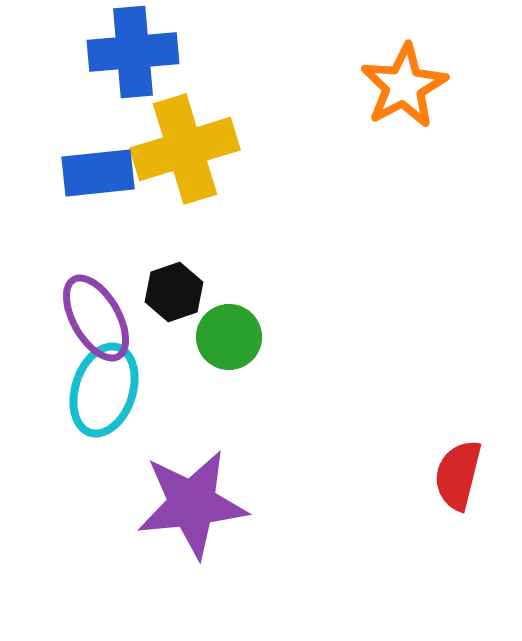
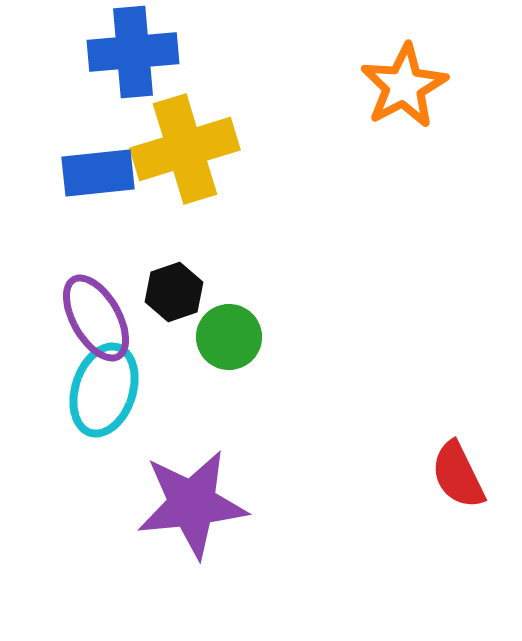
red semicircle: rotated 40 degrees counterclockwise
